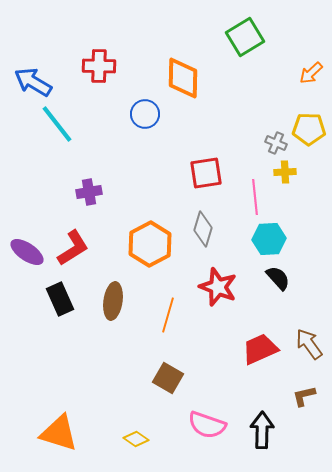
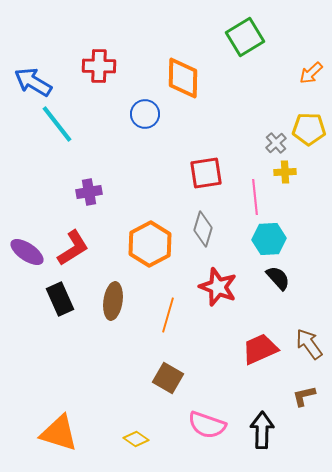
gray cross: rotated 25 degrees clockwise
